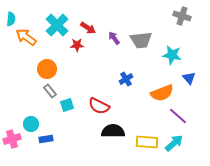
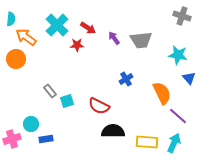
cyan star: moved 6 px right
orange circle: moved 31 px left, 10 px up
orange semicircle: rotated 95 degrees counterclockwise
cyan square: moved 4 px up
cyan arrow: rotated 24 degrees counterclockwise
